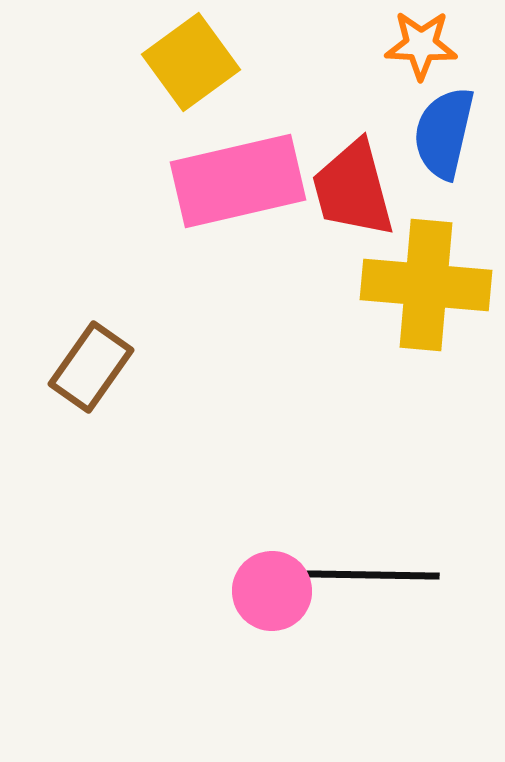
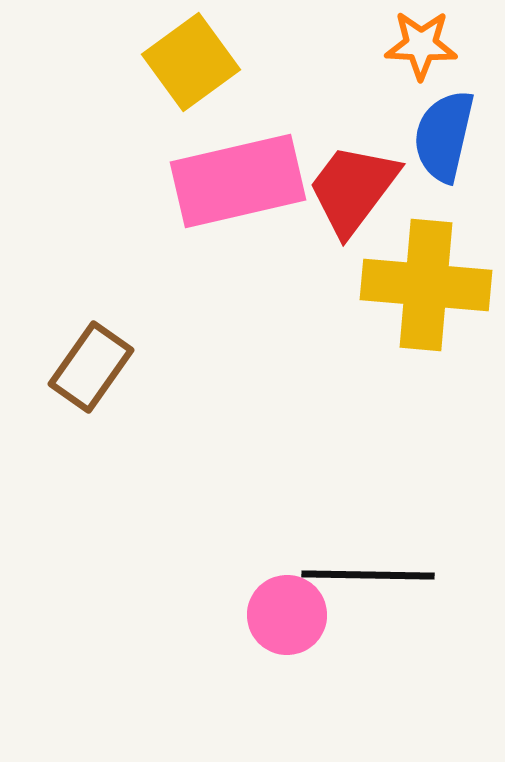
blue semicircle: moved 3 px down
red trapezoid: rotated 52 degrees clockwise
black line: moved 5 px left
pink circle: moved 15 px right, 24 px down
